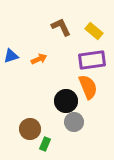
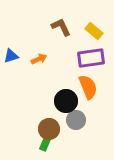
purple rectangle: moved 1 px left, 2 px up
gray circle: moved 2 px right, 2 px up
brown circle: moved 19 px right
